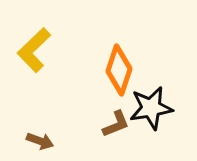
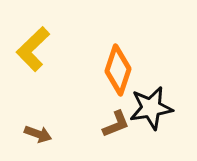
yellow L-shape: moved 1 px left, 1 px up
orange diamond: moved 1 px left
brown arrow: moved 2 px left, 7 px up
